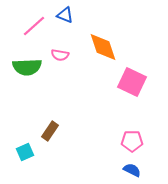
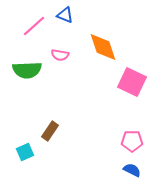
green semicircle: moved 3 px down
